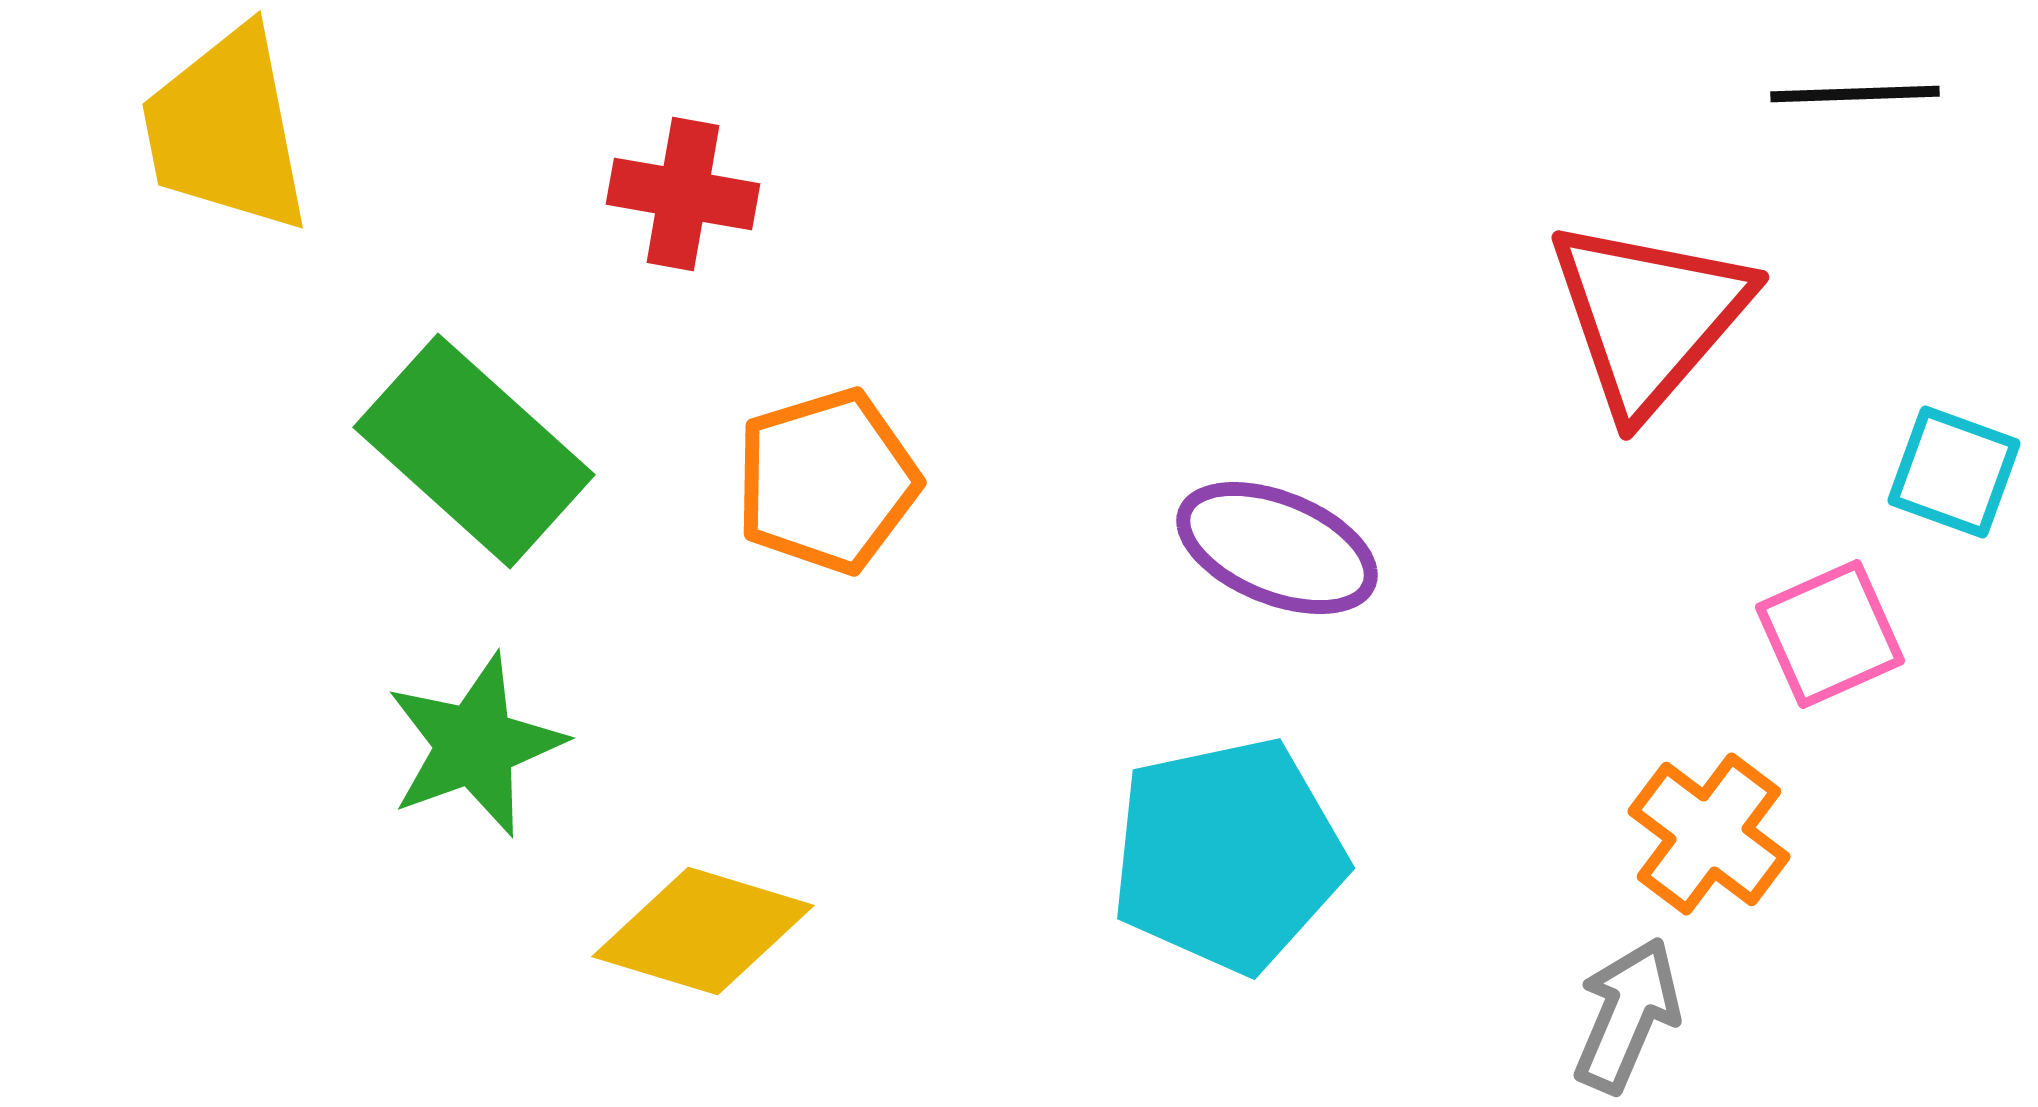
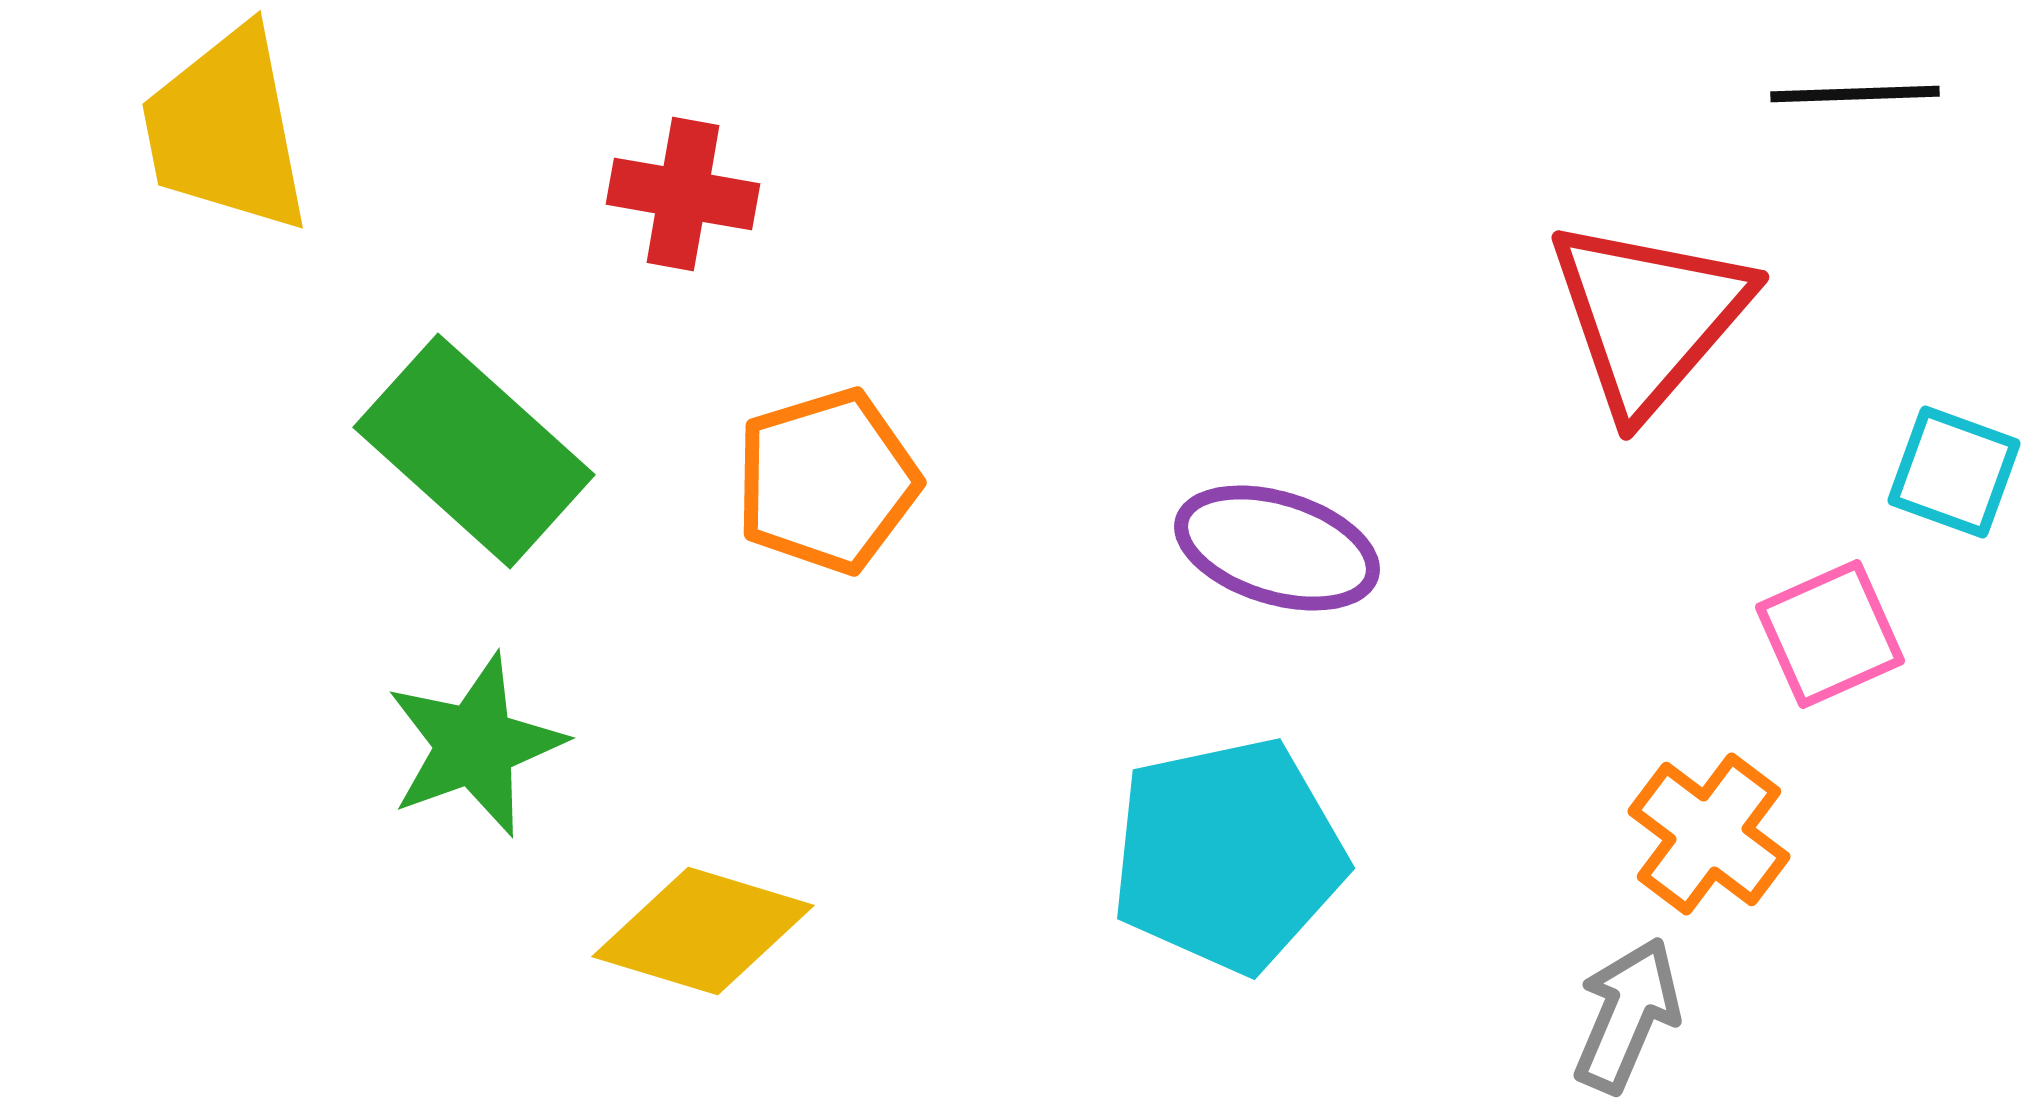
purple ellipse: rotated 5 degrees counterclockwise
